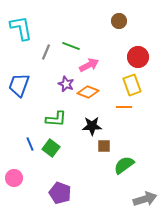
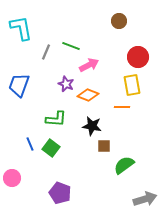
yellow rectangle: rotated 10 degrees clockwise
orange diamond: moved 3 px down
orange line: moved 2 px left
black star: rotated 12 degrees clockwise
pink circle: moved 2 px left
